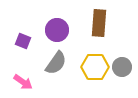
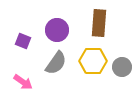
yellow hexagon: moved 2 px left, 6 px up
